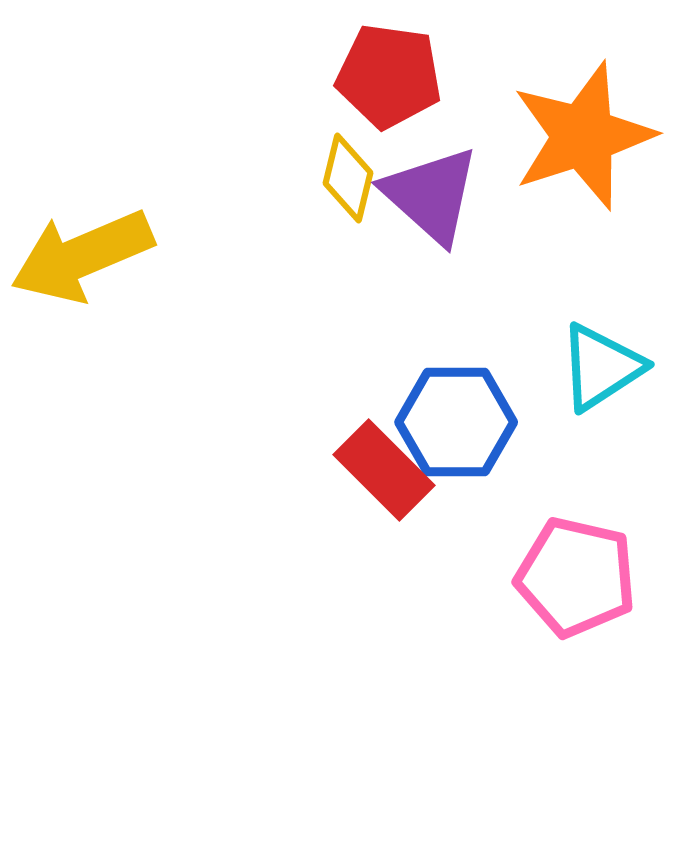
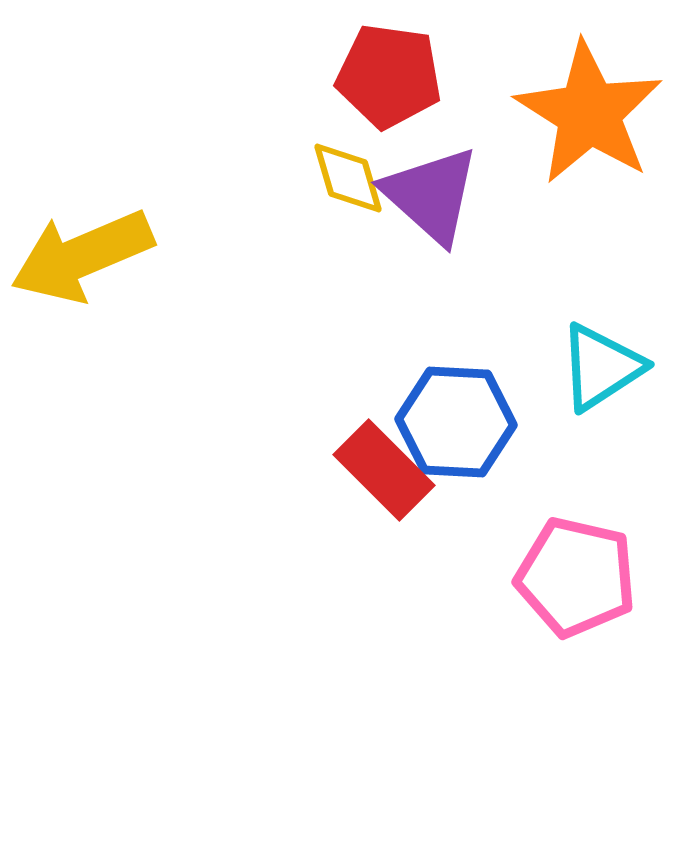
orange star: moved 6 px right, 23 px up; rotated 22 degrees counterclockwise
yellow diamond: rotated 30 degrees counterclockwise
blue hexagon: rotated 3 degrees clockwise
